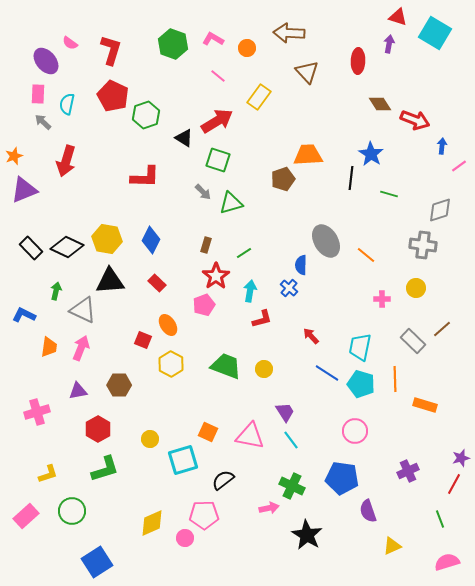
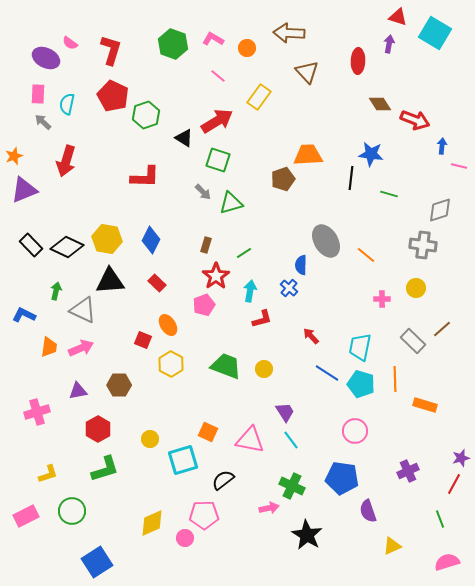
purple ellipse at (46, 61): moved 3 px up; rotated 24 degrees counterclockwise
blue star at (371, 154): rotated 25 degrees counterclockwise
pink line at (459, 166): rotated 49 degrees clockwise
black rectangle at (31, 248): moved 3 px up
pink arrow at (81, 348): rotated 45 degrees clockwise
pink triangle at (250, 436): moved 4 px down
pink rectangle at (26, 516): rotated 15 degrees clockwise
